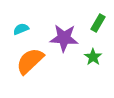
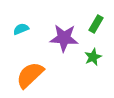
green rectangle: moved 2 px left, 1 px down
green star: rotated 12 degrees clockwise
orange semicircle: moved 14 px down
